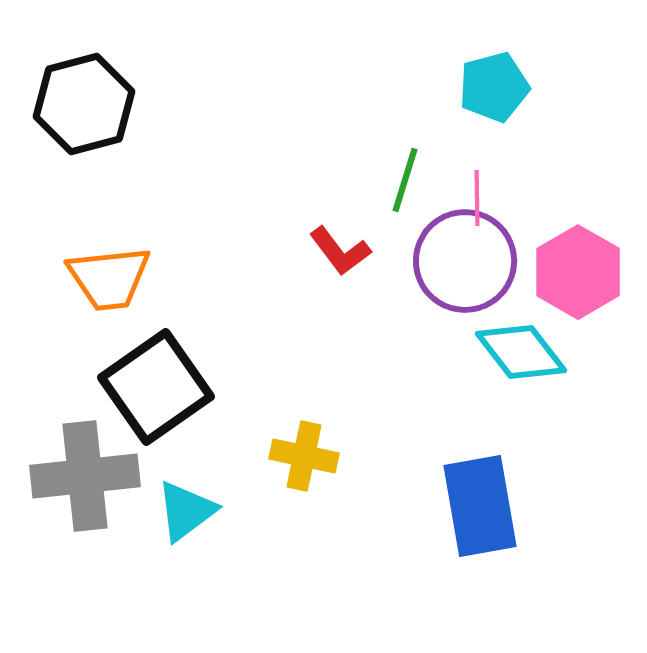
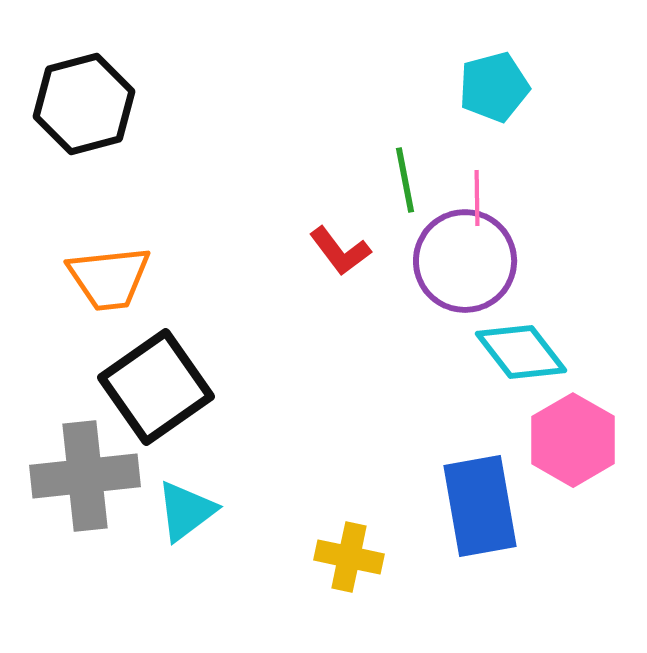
green line: rotated 28 degrees counterclockwise
pink hexagon: moved 5 px left, 168 px down
yellow cross: moved 45 px right, 101 px down
